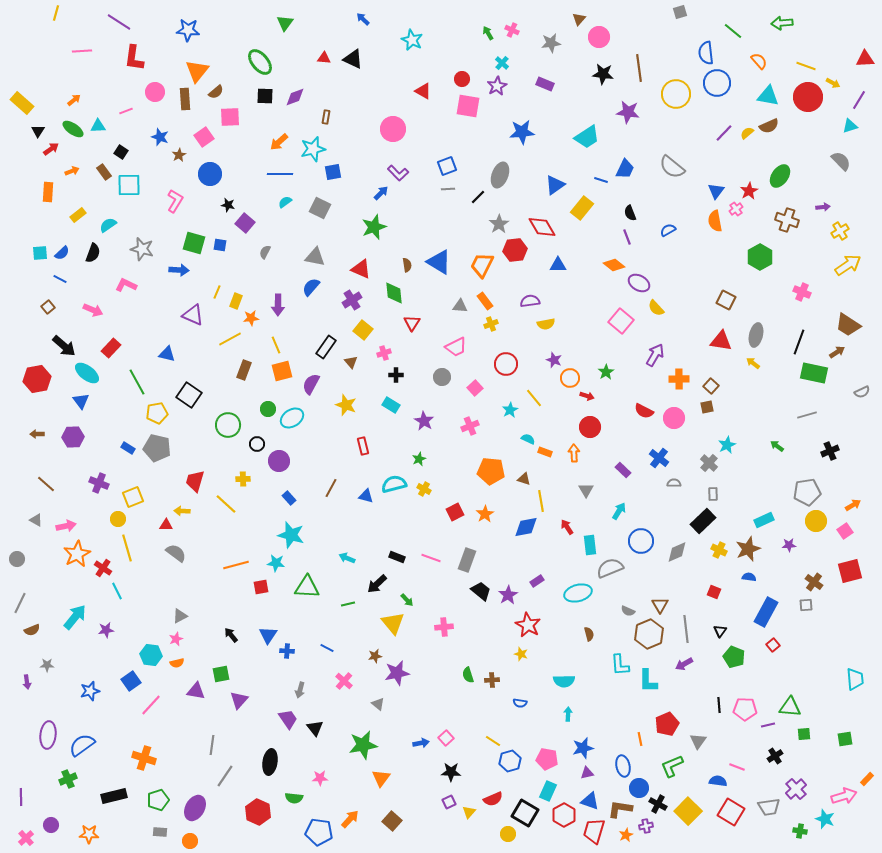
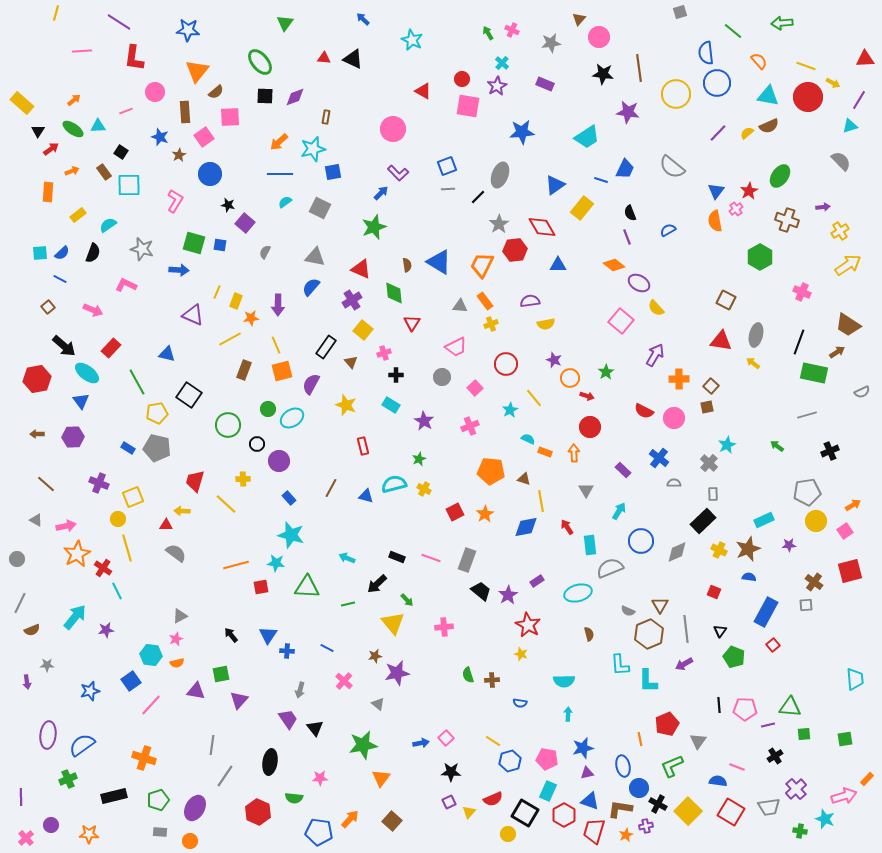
brown rectangle at (185, 99): moved 13 px down
purple line at (724, 133): moved 6 px left
